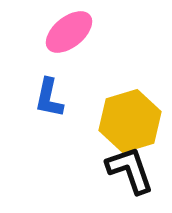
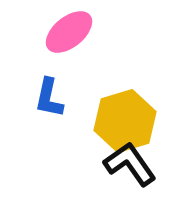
yellow hexagon: moved 5 px left
black L-shape: moved 6 px up; rotated 16 degrees counterclockwise
